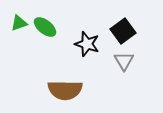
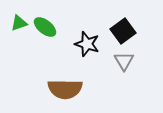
brown semicircle: moved 1 px up
